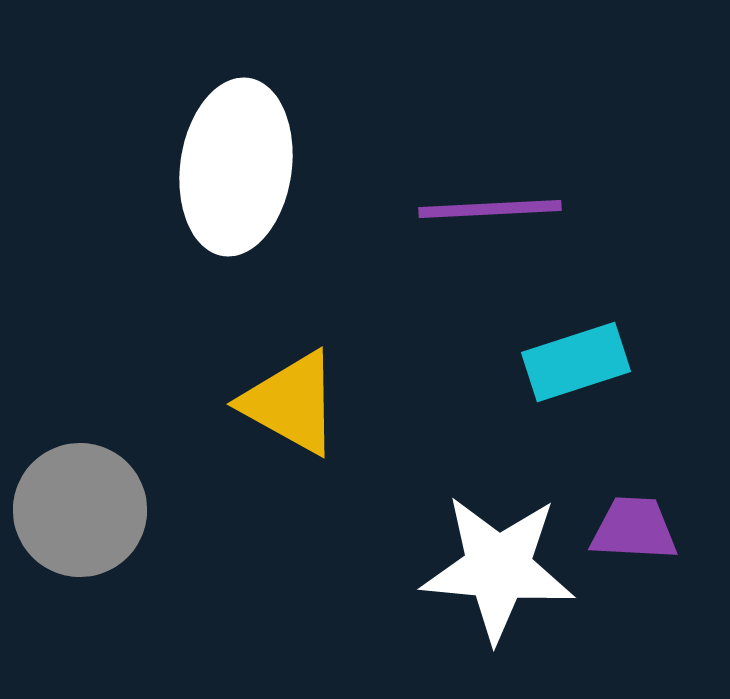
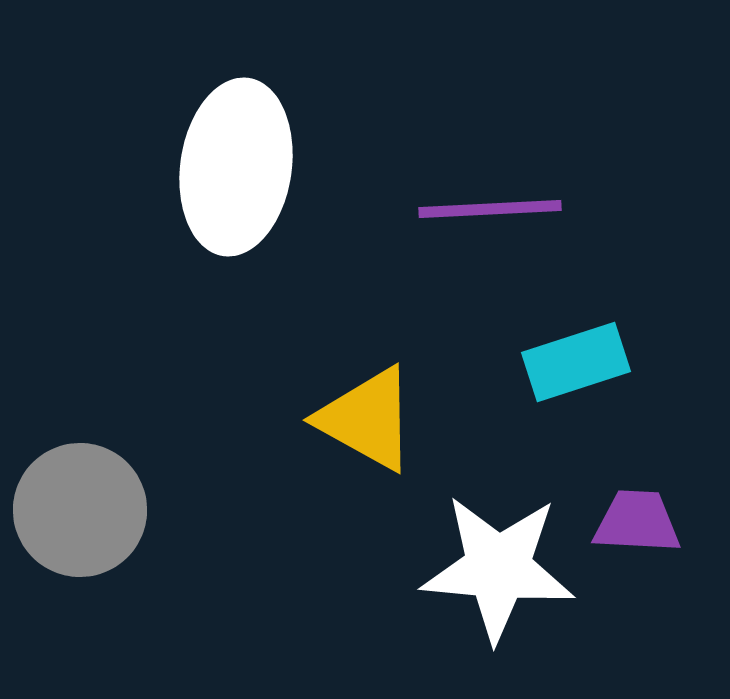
yellow triangle: moved 76 px right, 16 px down
purple trapezoid: moved 3 px right, 7 px up
